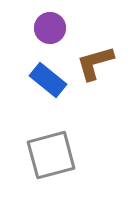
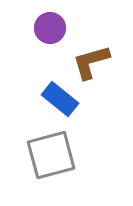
brown L-shape: moved 4 px left, 1 px up
blue rectangle: moved 12 px right, 19 px down
